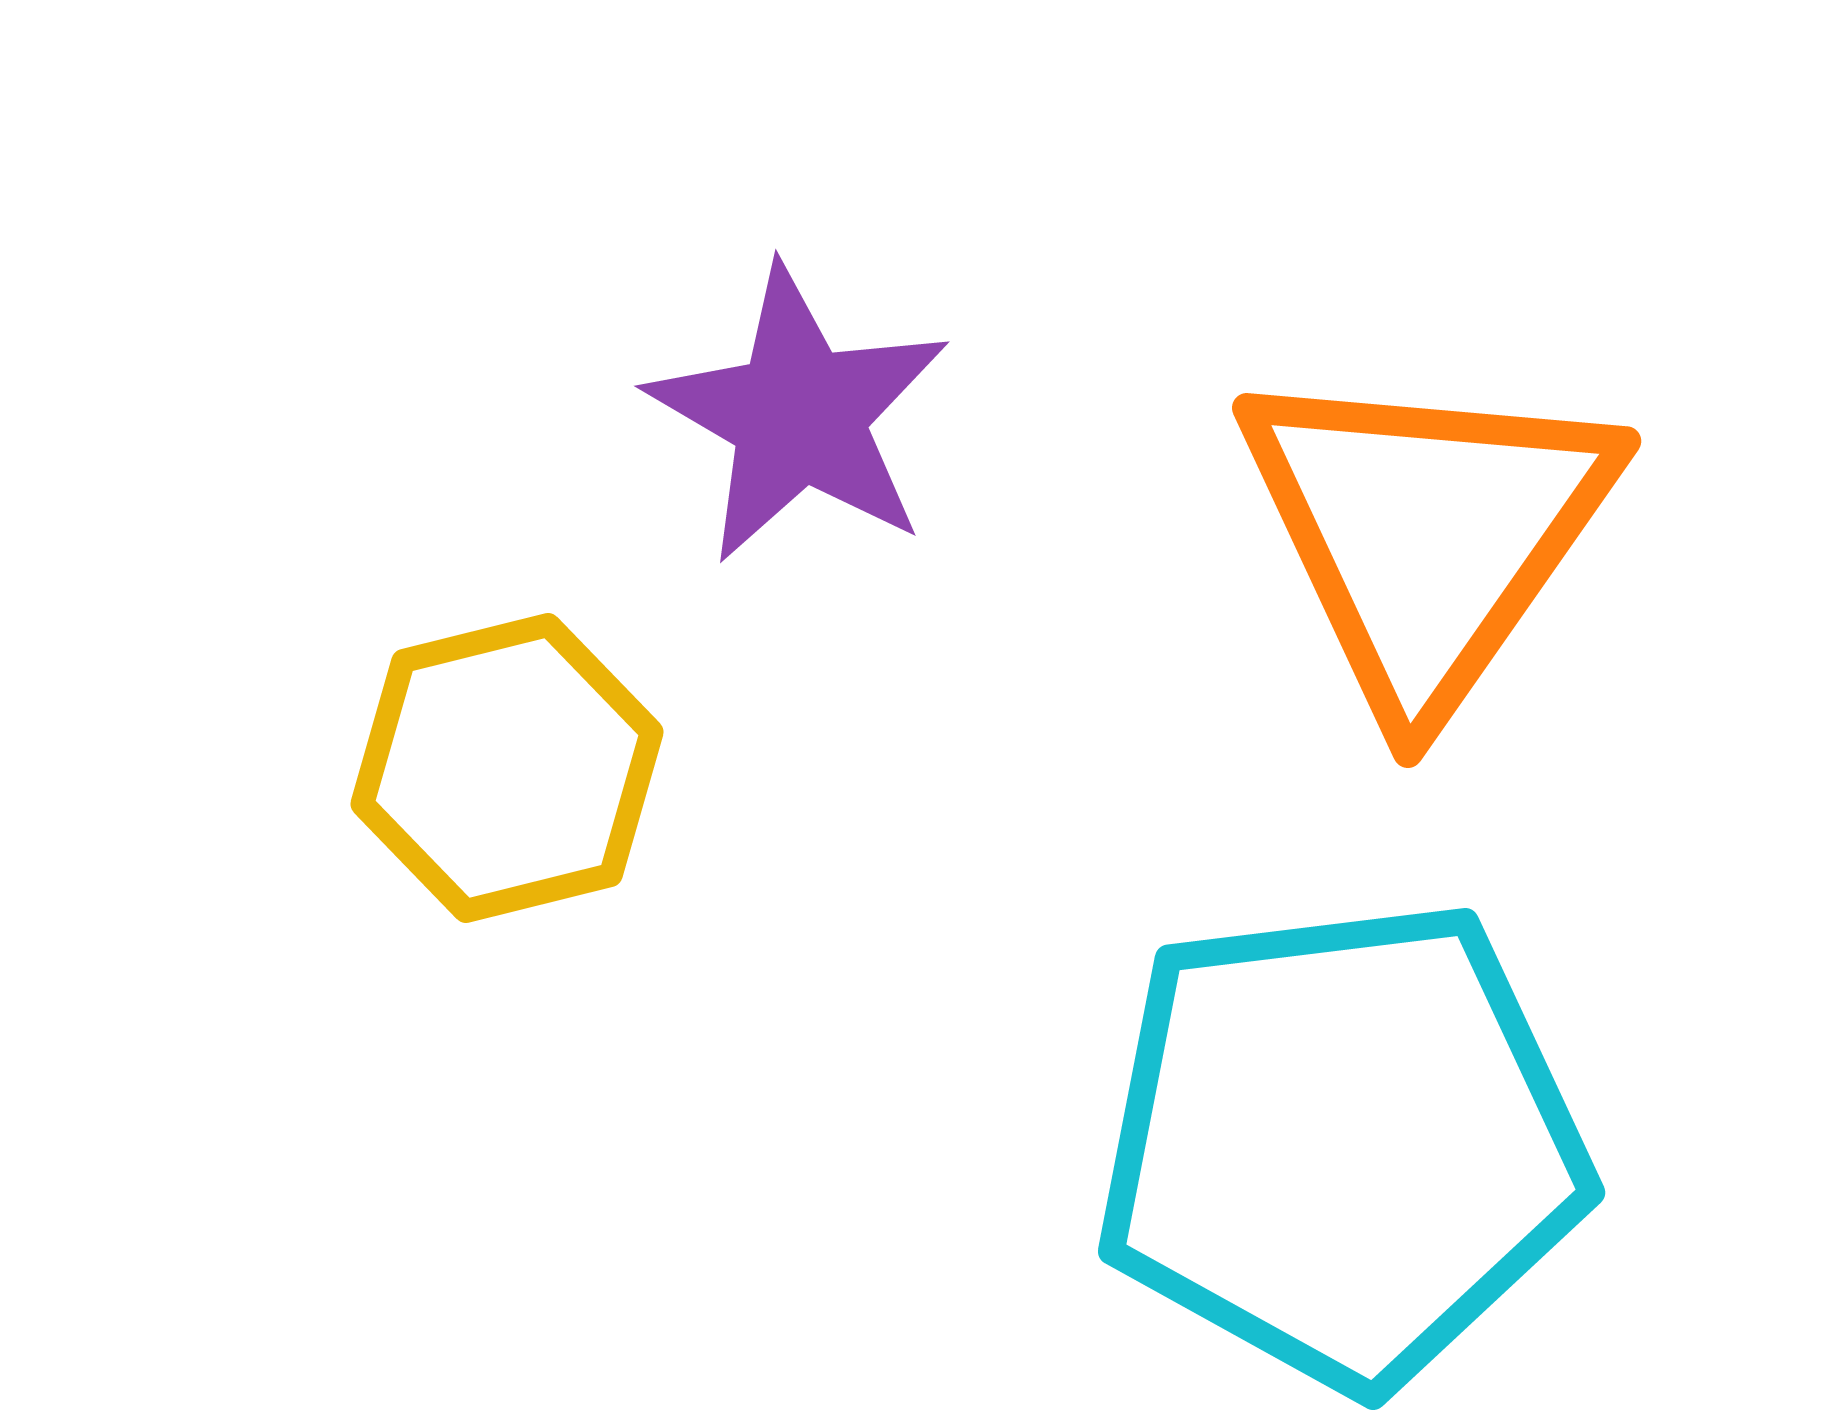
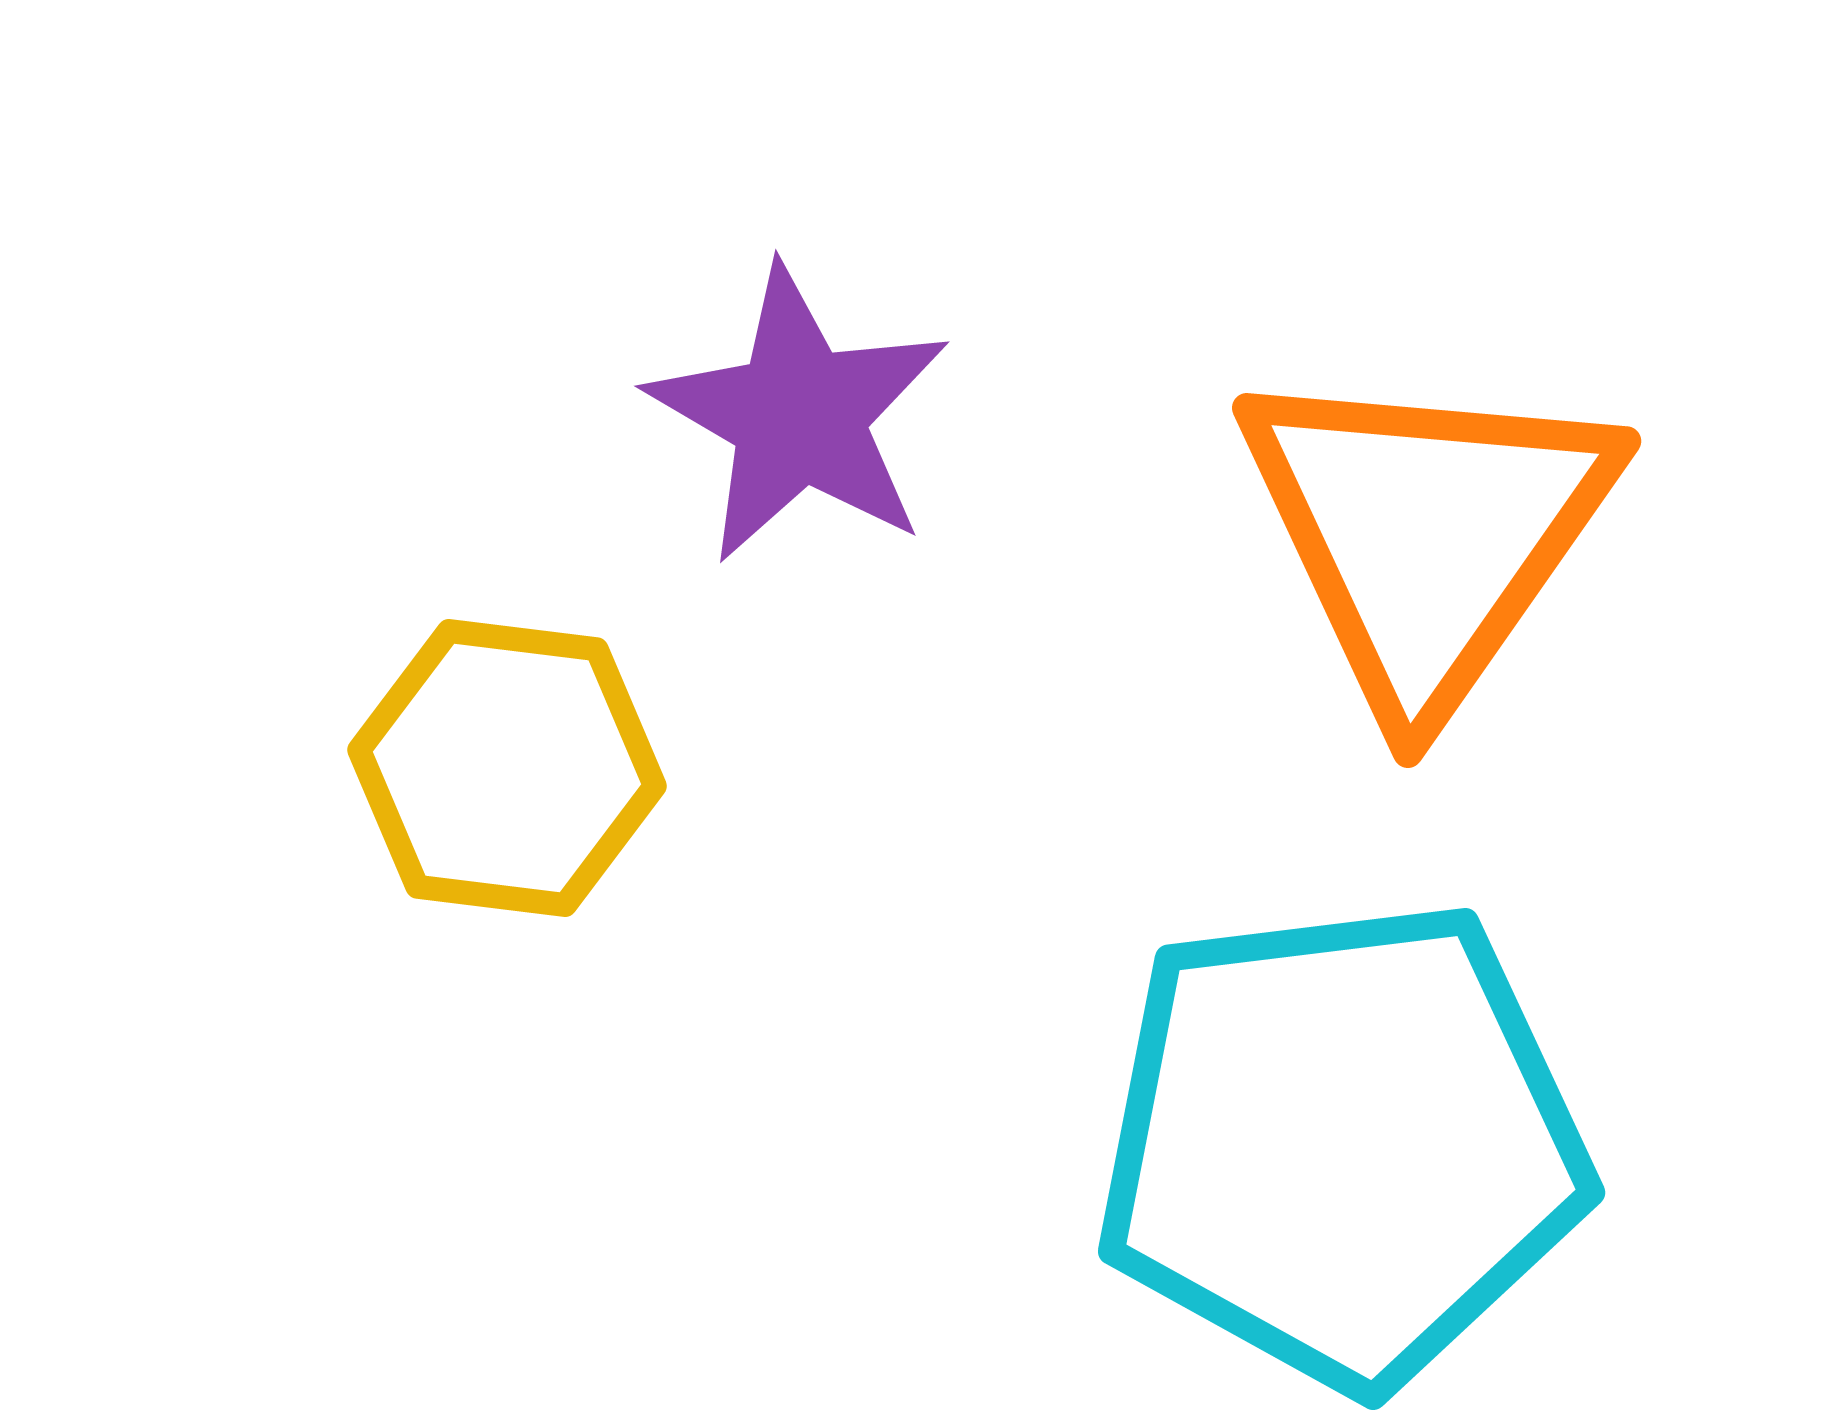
yellow hexagon: rotated 21 degrees clockwise
